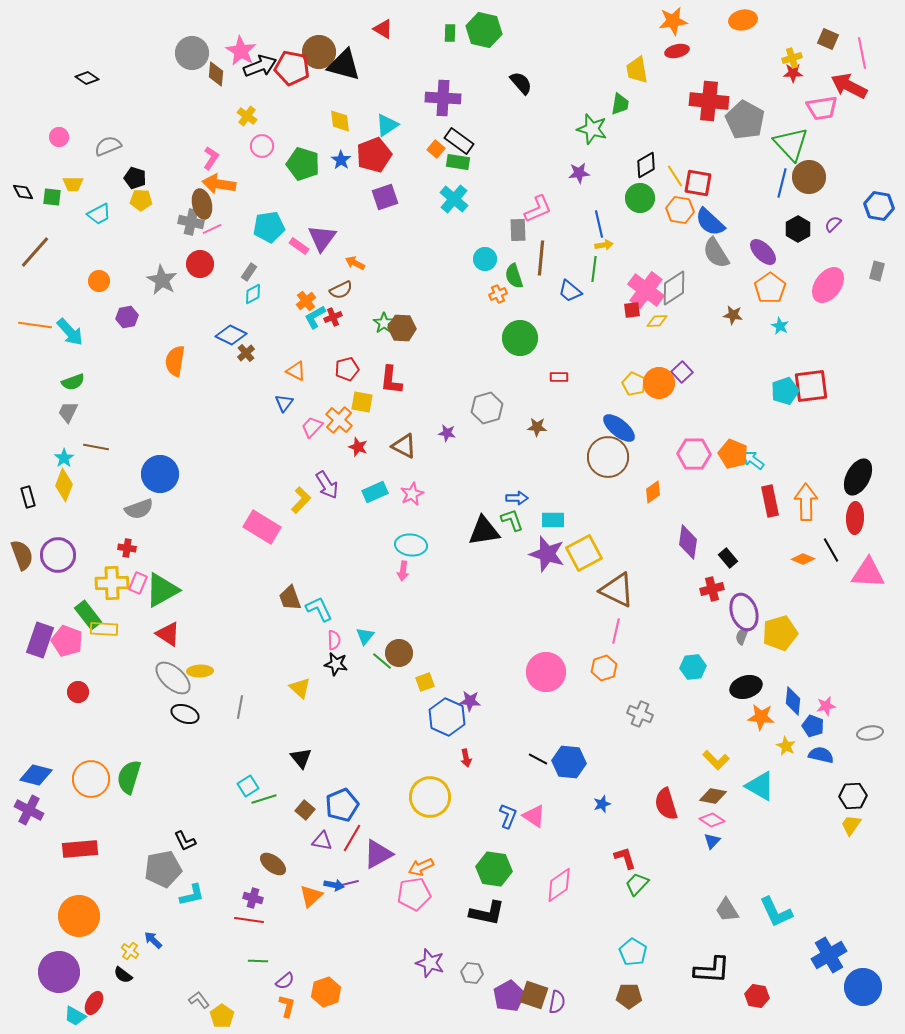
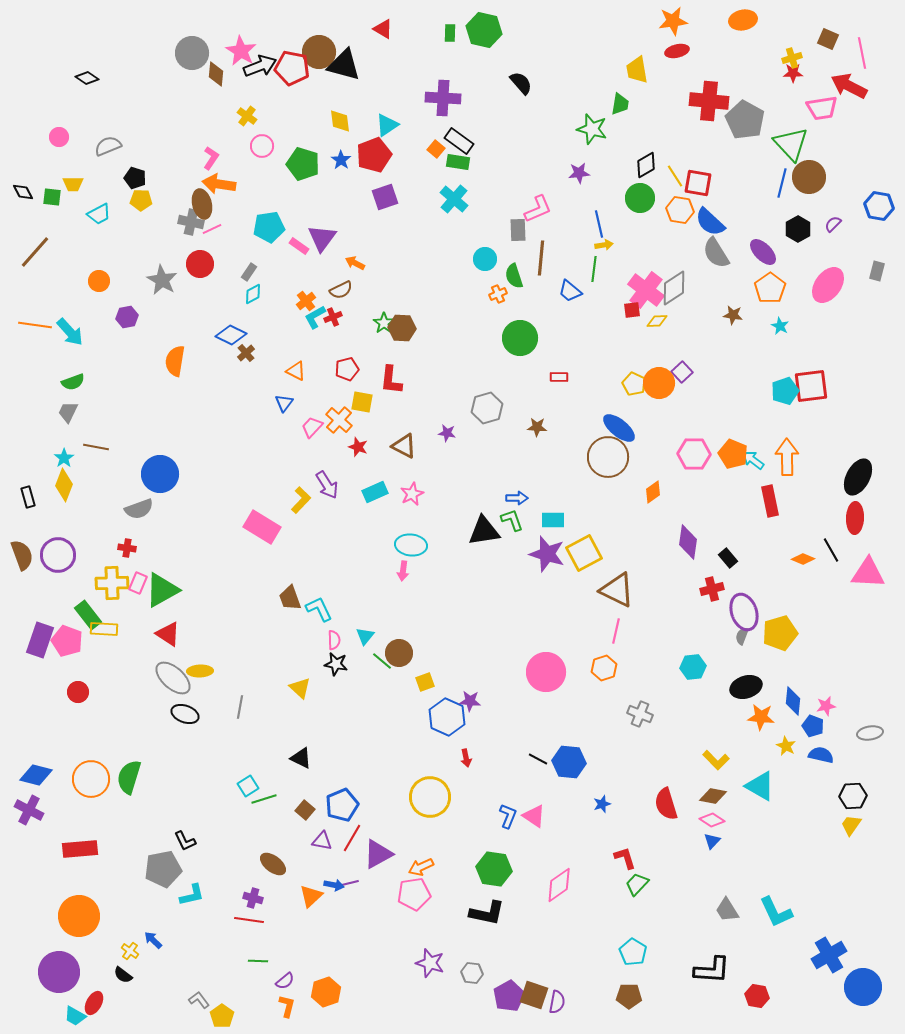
orange arrow at (806, 502): moved 19 px left, 45 px up
black triangle at (301, 758): rotated 25 degrees counterclockwise
